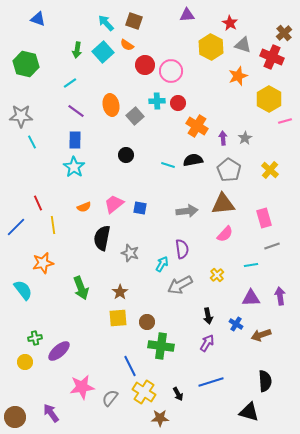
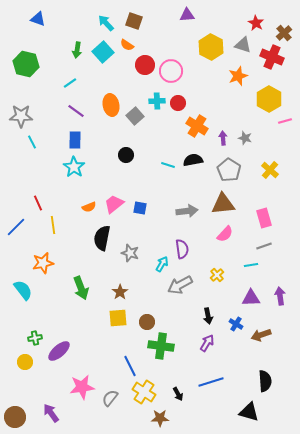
red star at (230, 23): moved 26 px right
gray star at (245, 138): rotated 24 degrees counterclockwise
orange semicircle at (84, 207): moved 5 px right
gray line at (272, 246): moved 8 px left
